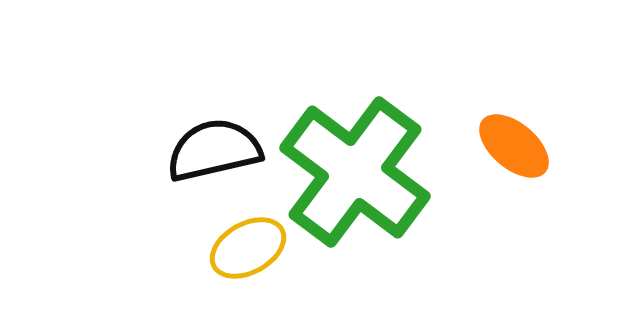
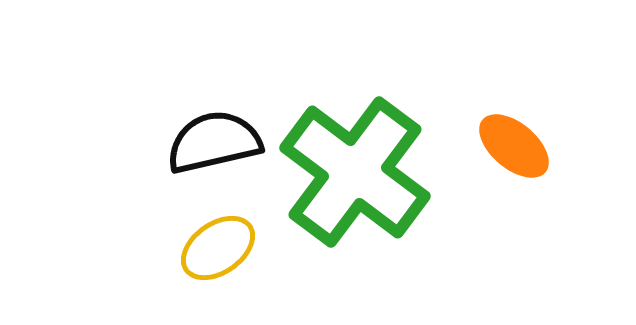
black semicircle: moved 8 px up
yellow ellipse: moved 30 px left; rotated 6 degrees counterclockwise
